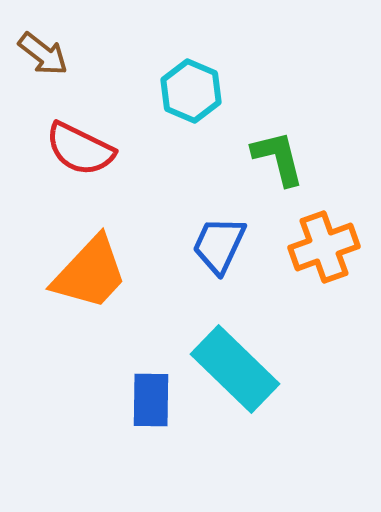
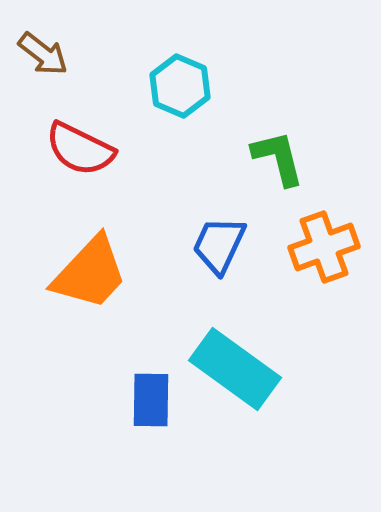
cyan hexagon: moved 11 px left, 5 px up
cyan rectangle: rotated 8 degrees counterclockwise
